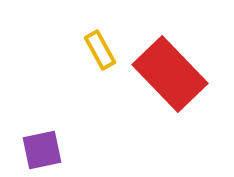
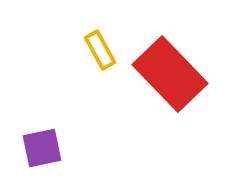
purple square: moved 2 px up
